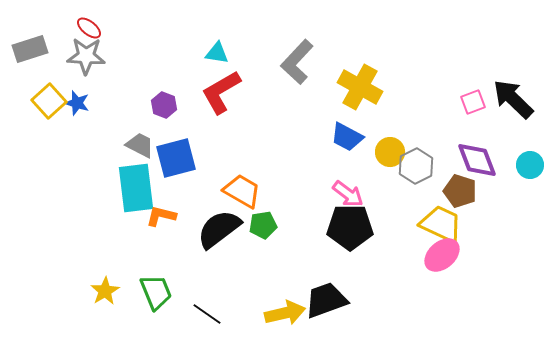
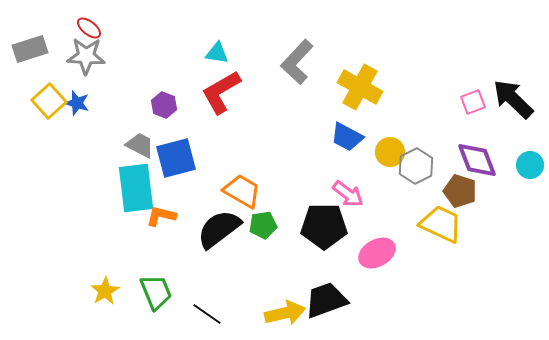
black pentagon: moved 26 px left, 1 px up
pink ellipse: moved 65 px left, 2 px up; rotated 12 degrees clockwise
